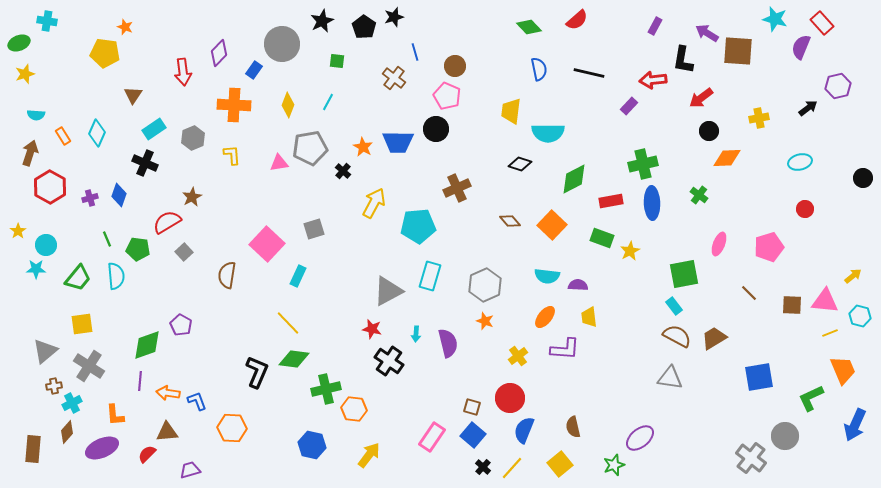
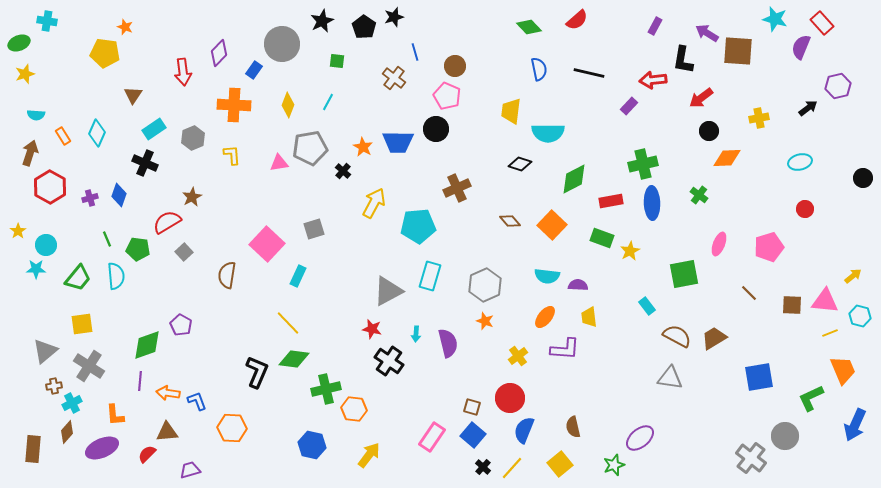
cyan rectangle at (674, 306): moved 27 px left
